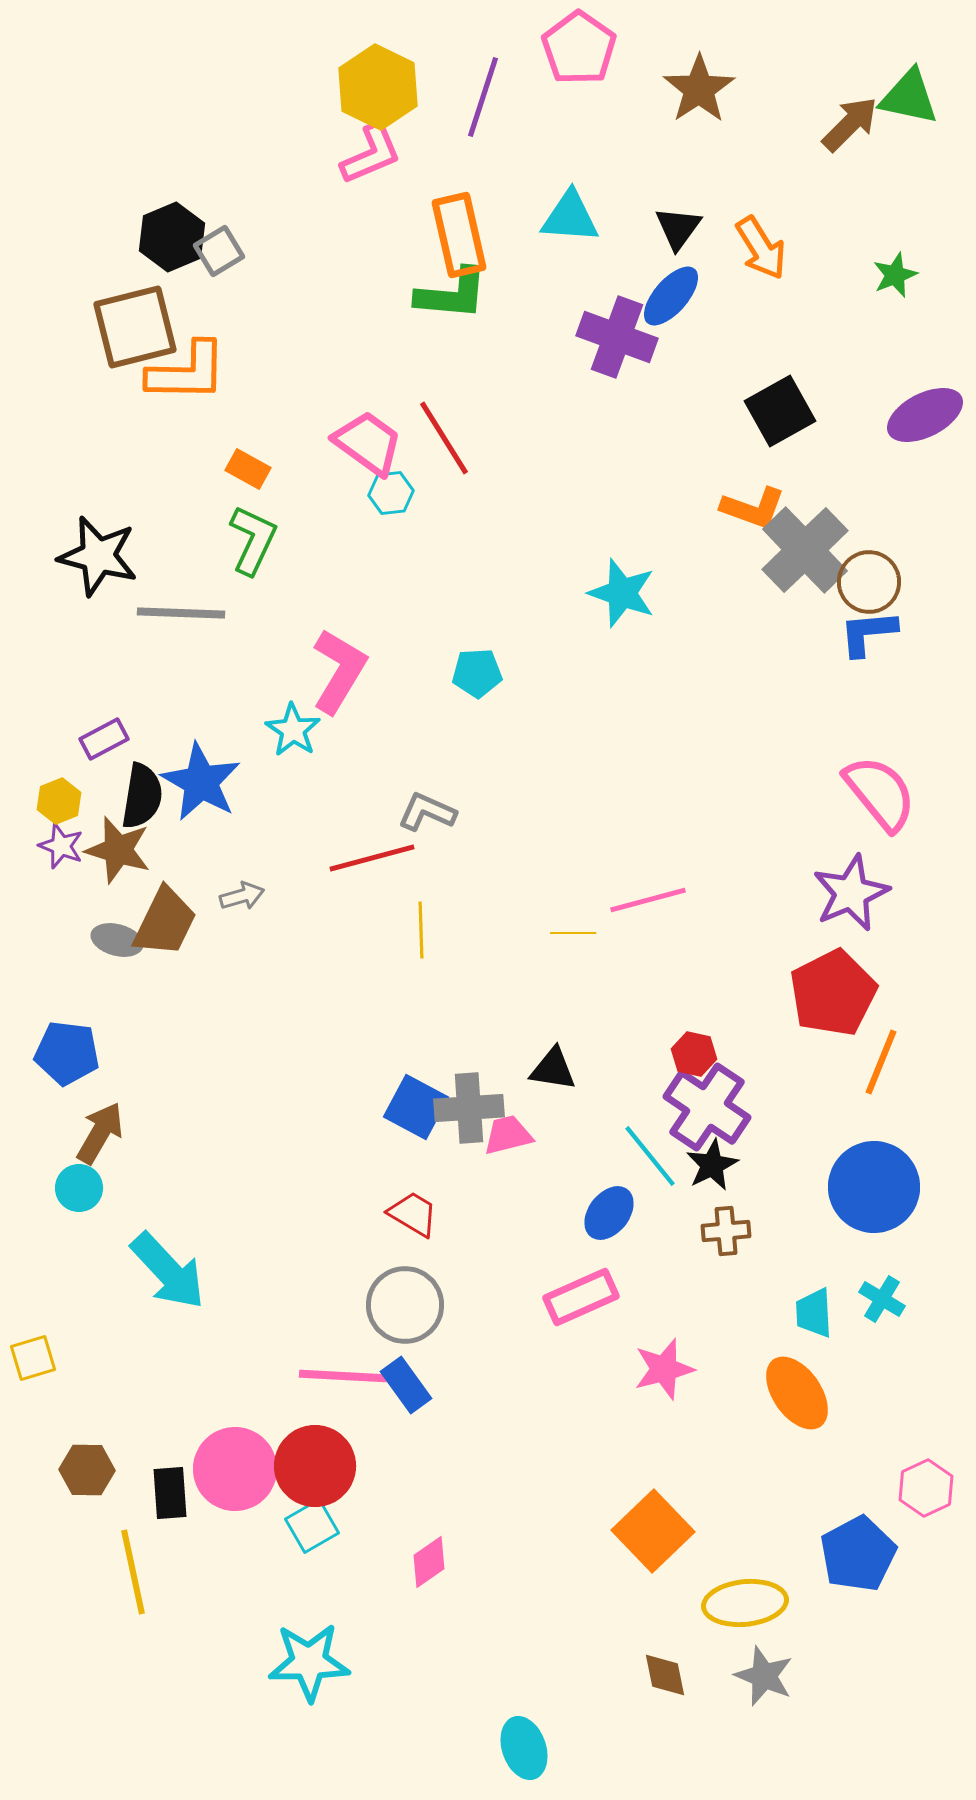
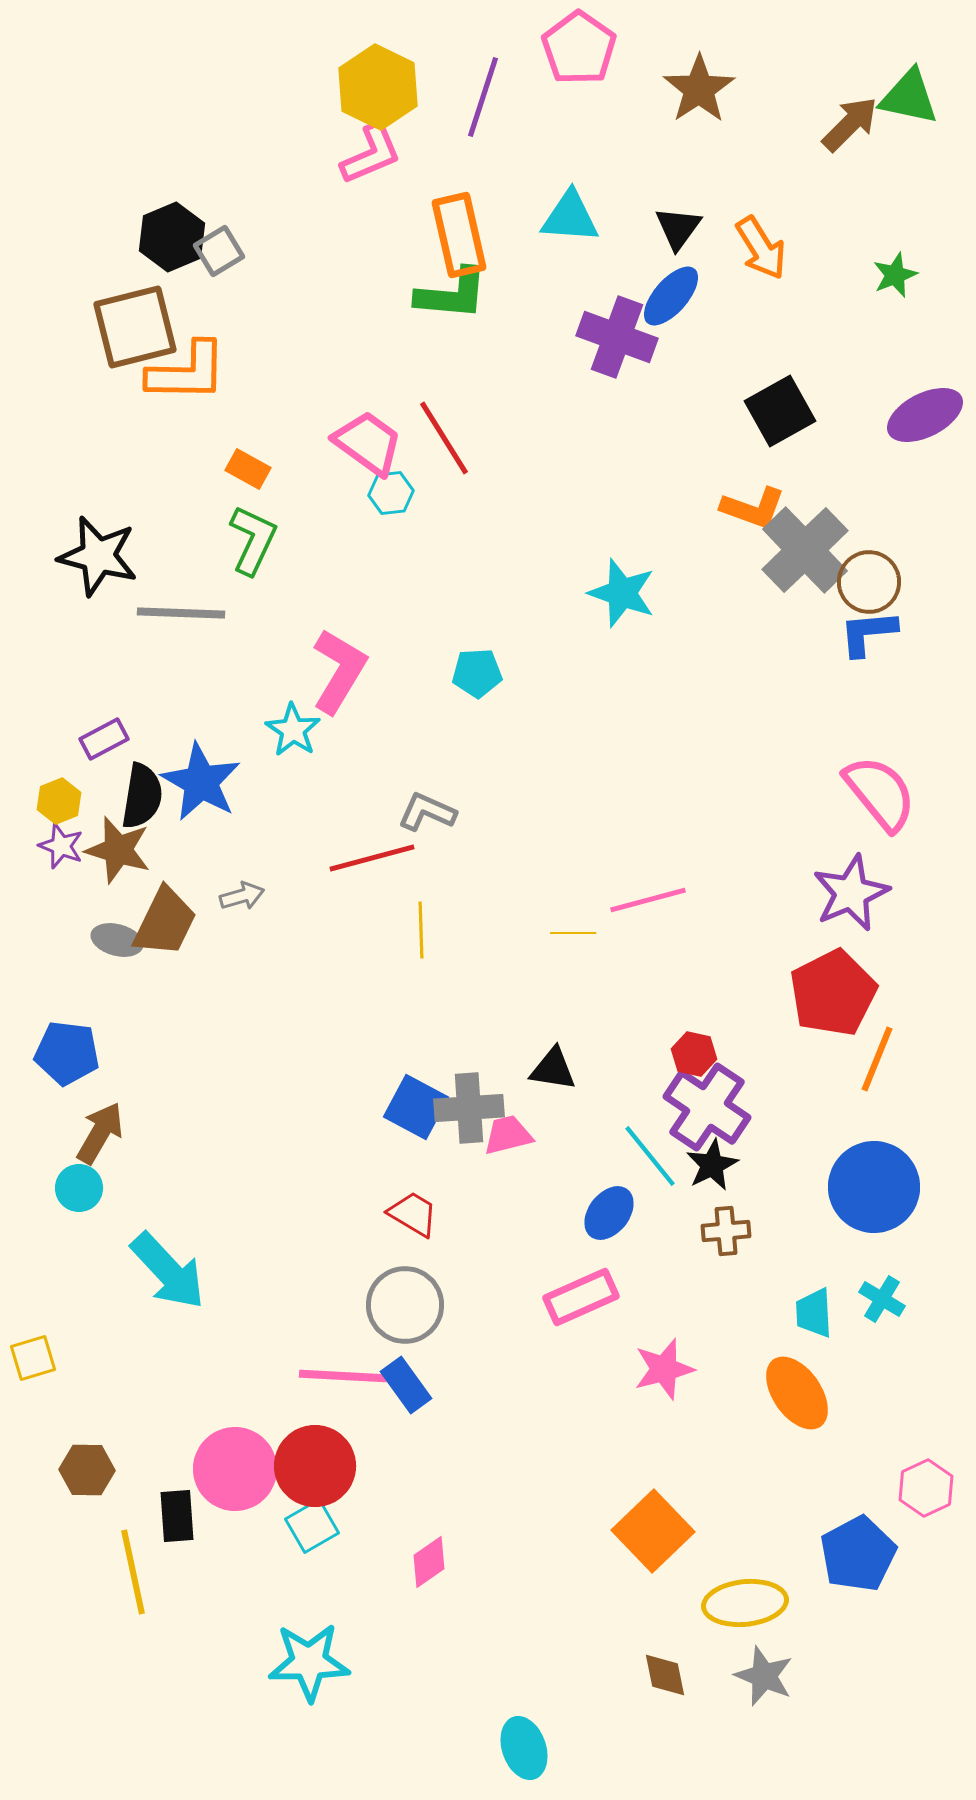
orange line at (881, 1062): moved 4 px left, 3 px up
black rectangle at (170, 1493): moved 7 px right, 23 px down
